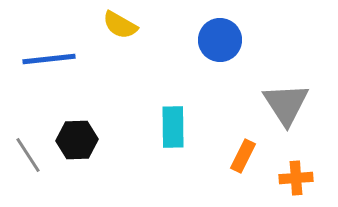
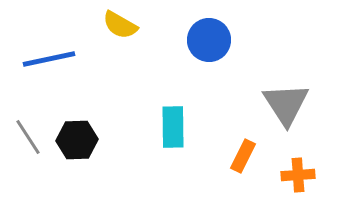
blue circle: moved 11 px left
blue line: rotated 6 degrees counterclockwise
gray line: moved 18 px up
orange cross: moved 2 px right, 3 px up
